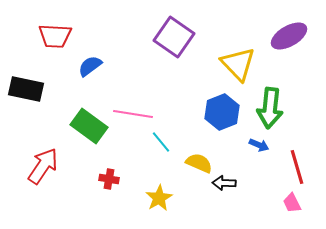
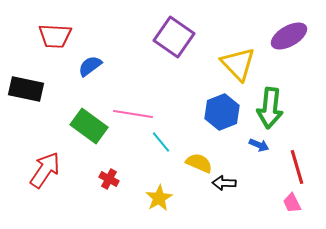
red arrow: moved 2 px right, 4 px down
red cross: rotated 18 degrees clockwise
